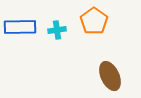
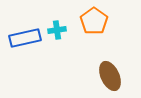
blue rectangle: moved 5 px right, 11 px down; rotated 12 degrees counterclockwise
